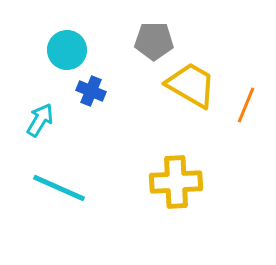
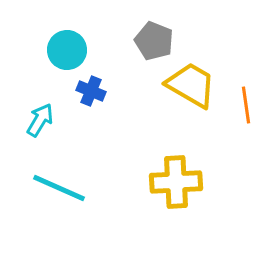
gray pentagon: rotated 21 degrees clockwise
orange line: rotated 30 degrees counterclockwise
